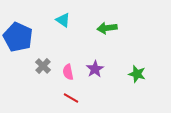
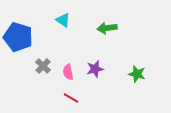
blue pentagon: rotated 8 degrees counterclockwise
purple star: rotated 18 degrees clockwise
